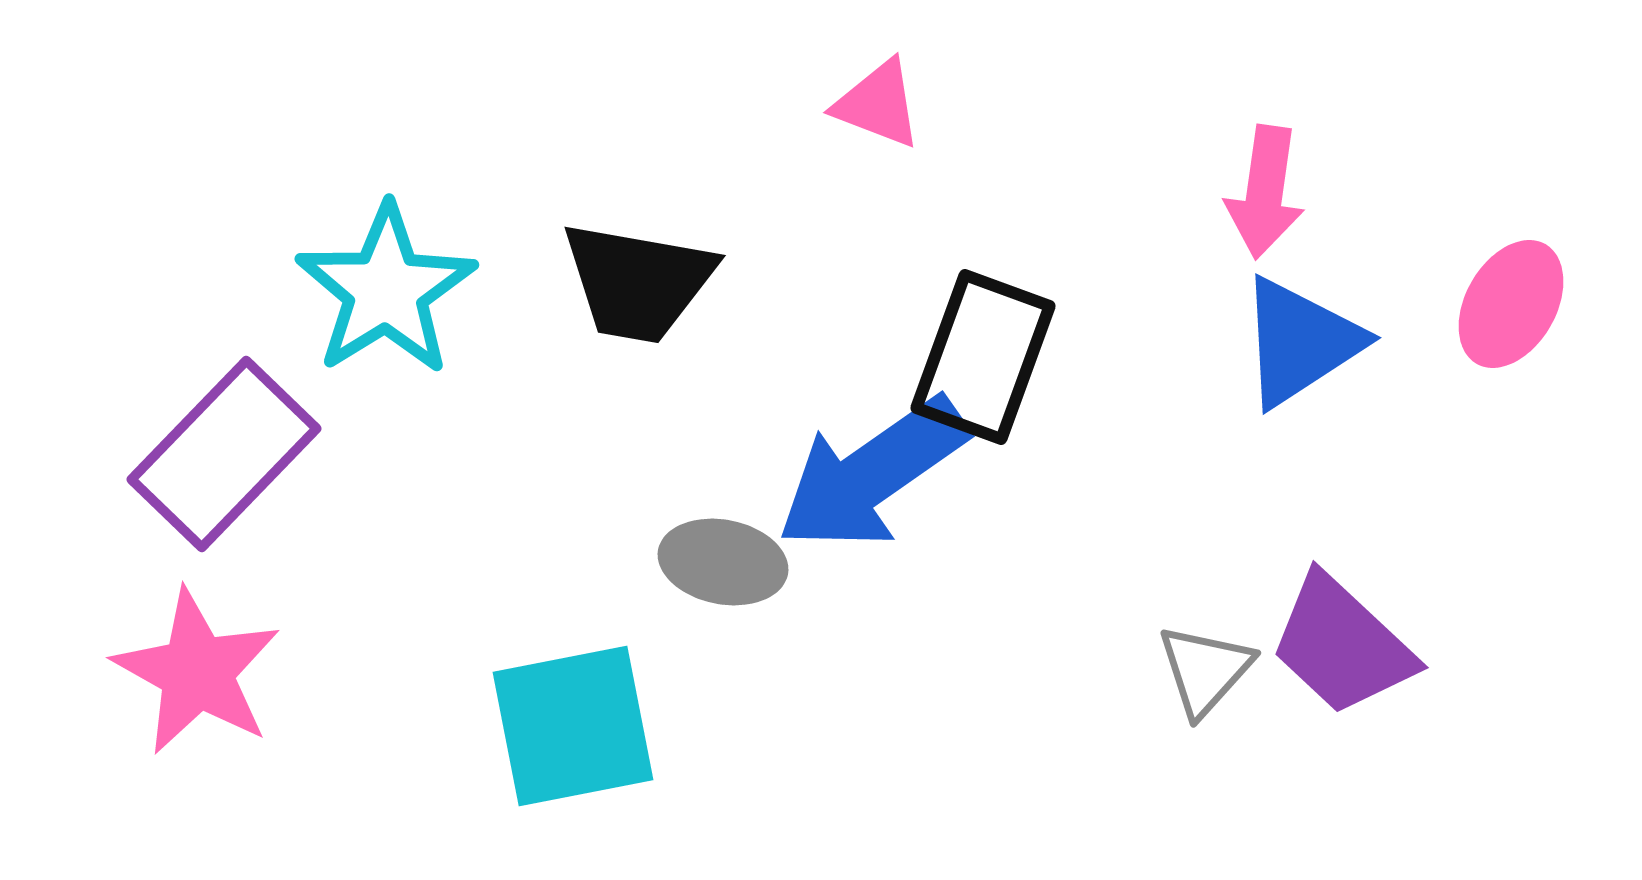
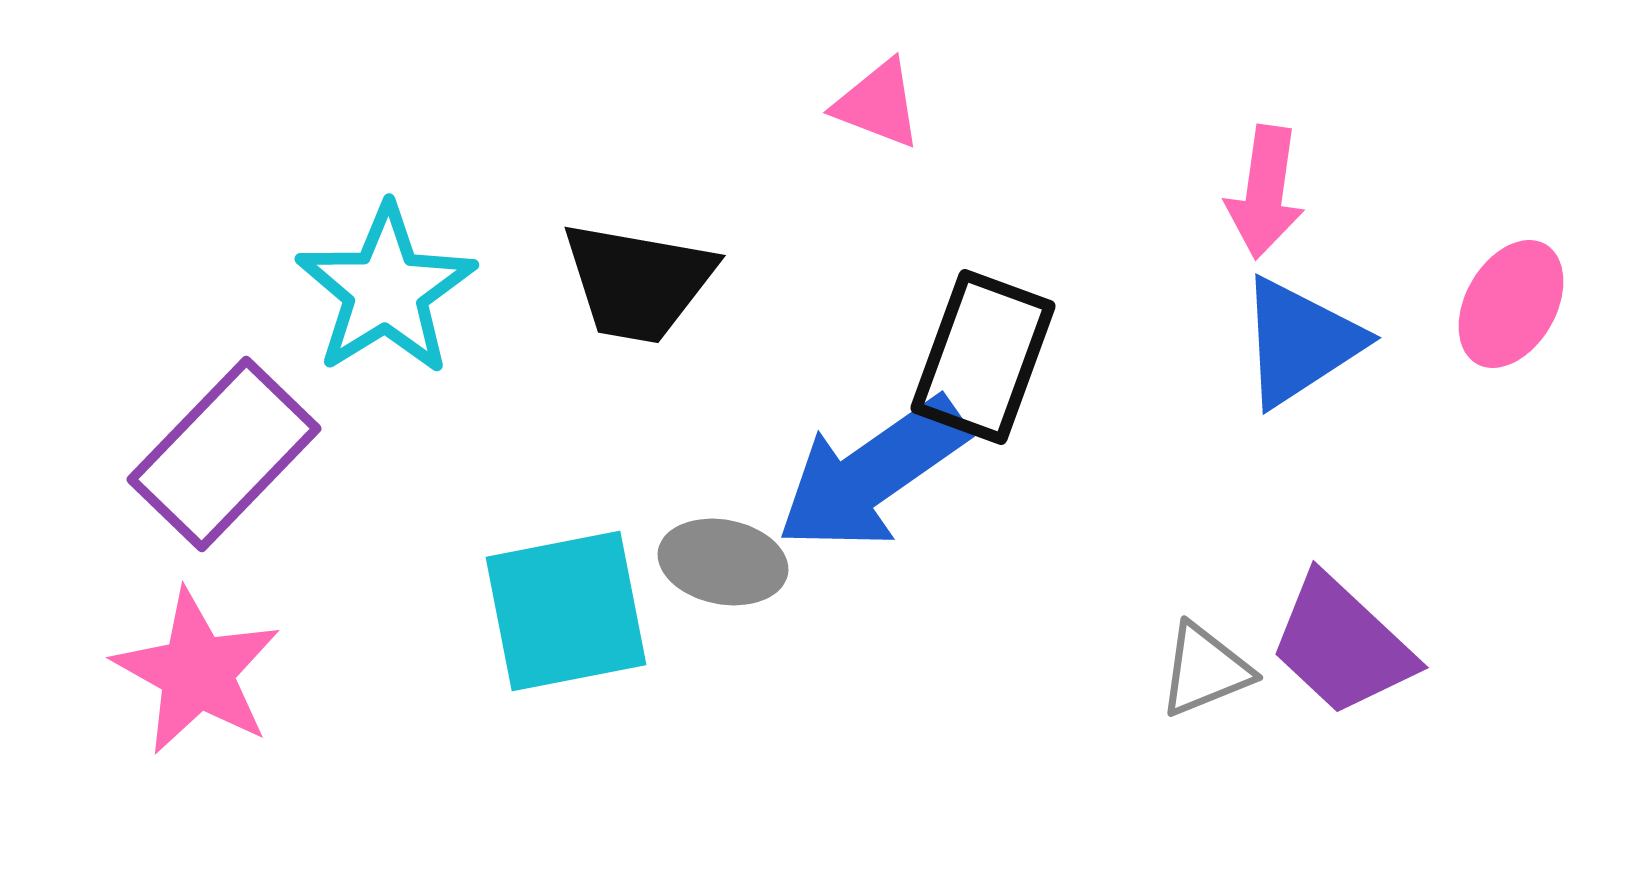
gray triangle: rotated 26 degrees clockwise
cyan square: moved 7 px left, 115 px up
